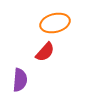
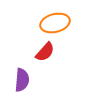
purple semicircle: moved 2 px right
